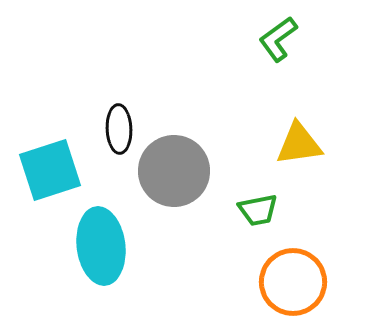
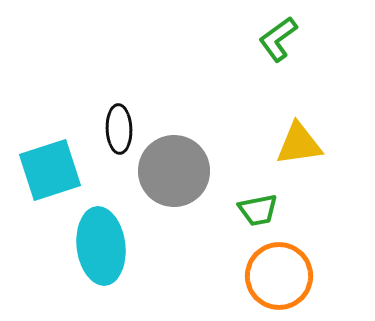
orange circle: moved 14 px left, 6 px up
